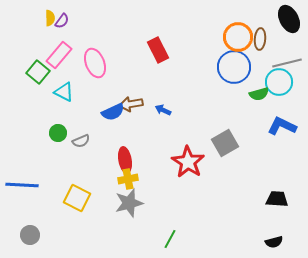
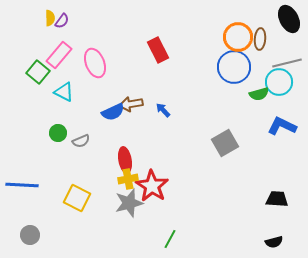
blue arrow: rotated 21 degrees clockwise
red star: moved 36 px left, 24 px down
